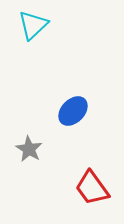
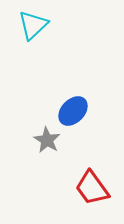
gray star: moved 18 px right, 9 px up
